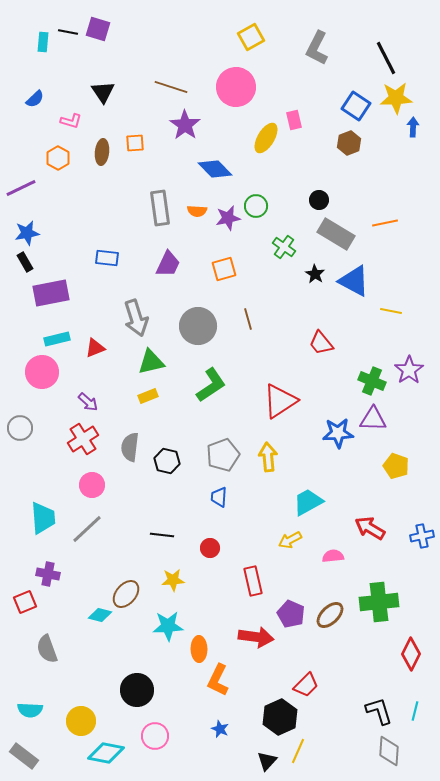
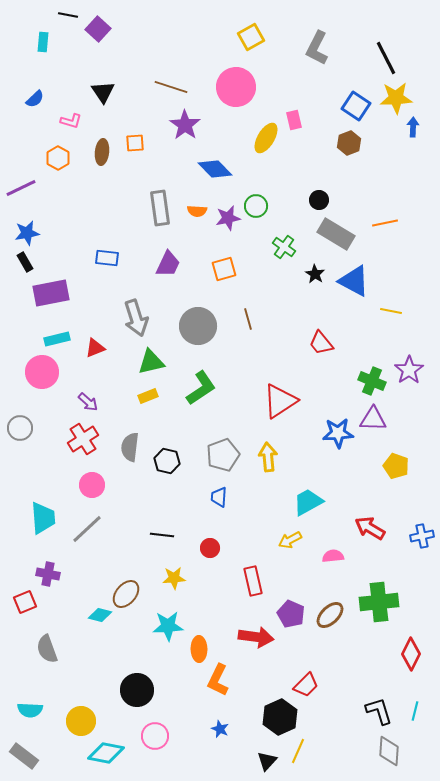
purple square at (98, 29): rotated 25 degrees clockwise
black line at (68, 32): moved 17 px up
green L-shape at (211, 385): moved 10 px left, 3 px down
yellow star at (173, 580): moved 1 px right, 2 px up
